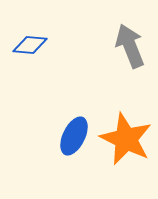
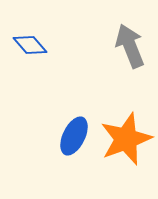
blue diamond: rotated 44 degrees clockwise
orange star: rotated 26 degrees clockwise
